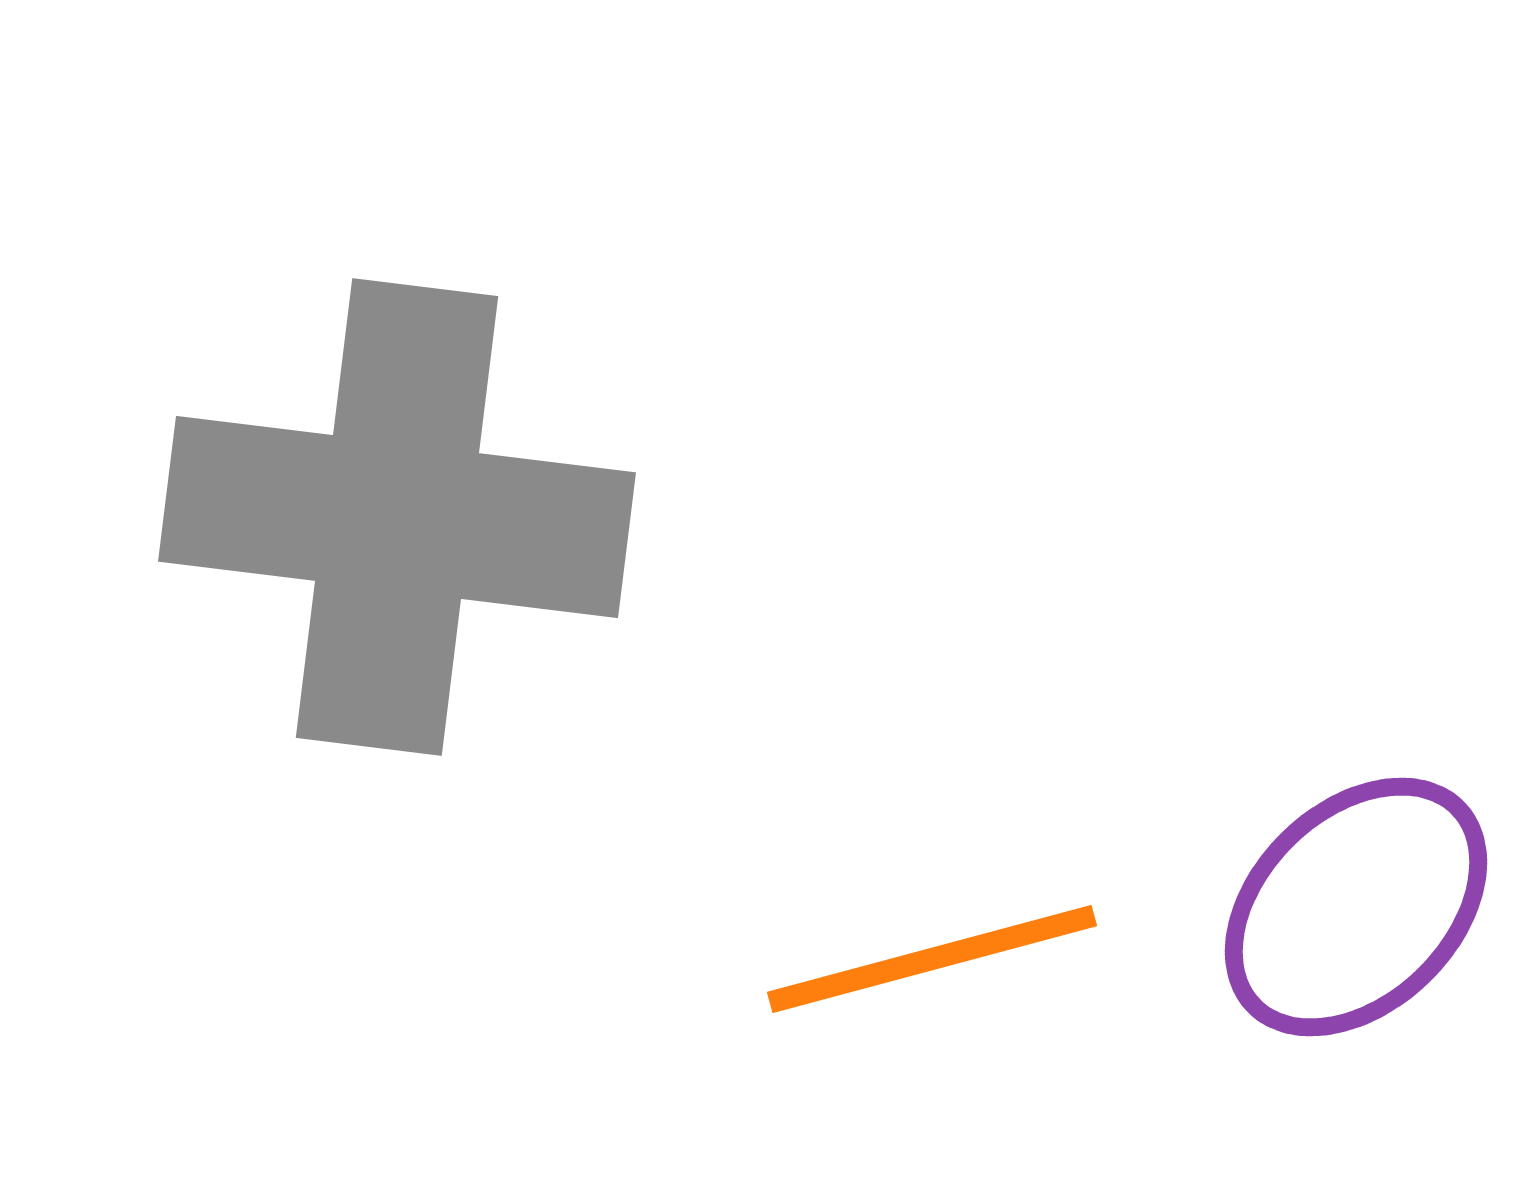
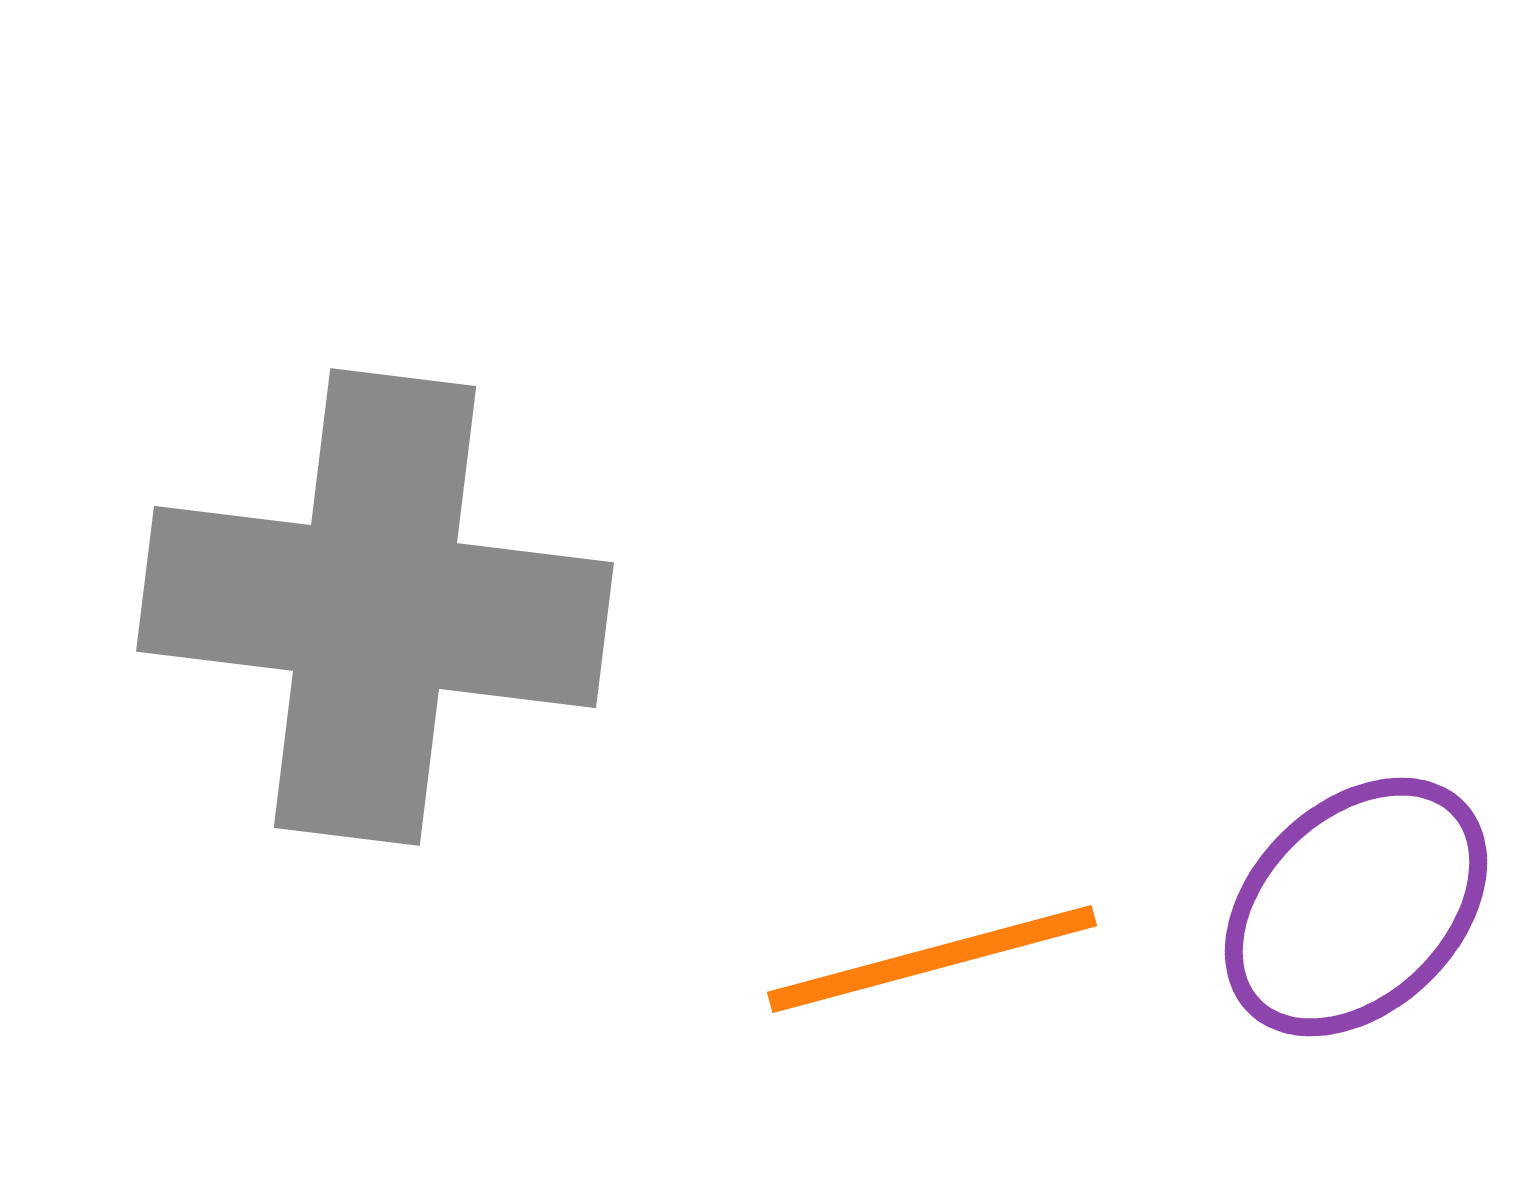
gray cross: moved 22 px left, 90 px down
